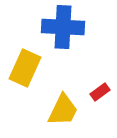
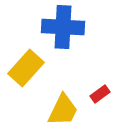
yellow rectangle: moved 1 px right; rotated 18 degrees clockwise
red rectangle: moved 2 px down
